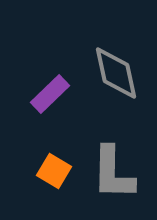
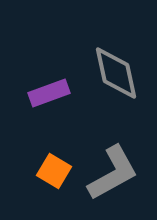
purple rectangle: moved 1 px left, 1 px up; rotated 24 degrees clockwise
gray L-shape: rotated 120 degrees counterclockwise
